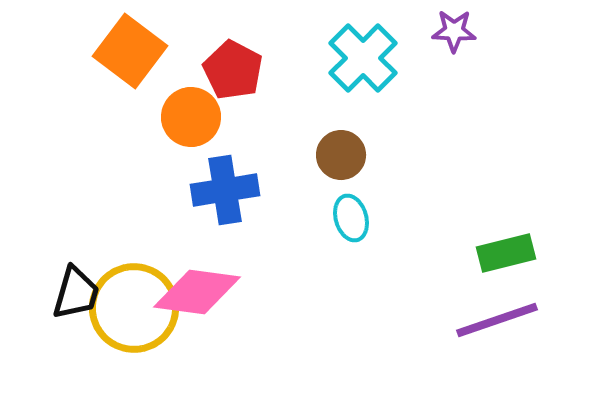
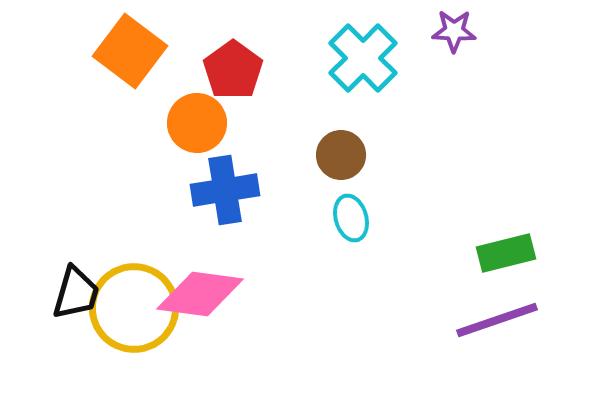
red pentagon: rotated 8 degrees clockwise
orange circle: moved 6 px right, 6 px down
pink diamond: moved 3 px right, 2 px down
